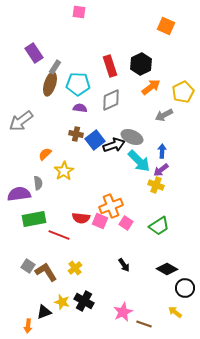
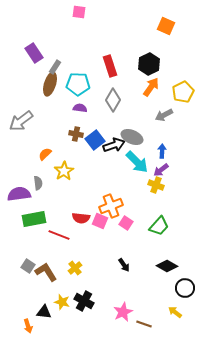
black hexagon at (141, 64): moved 8 px right
orange arrow at (151, 87): rotated 18 degrees counterclockwise
gray diamond at (111, 100): moved 2 px right; rotated 35 degrees counterclockwise
cyan arrow at (139, 161): moved 2 px left, 1 px down
green trapezoid at (159, 226): rotated 15 degrees counterclockwise
black diamond at (167, 269): moved 3 px up
black triangle at (44, 312): rotated 28 degrees clockwise
orange arrow at (28, 326): rotated 24 degrees counterclockwise
